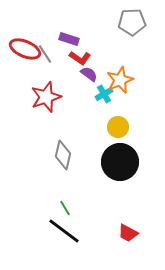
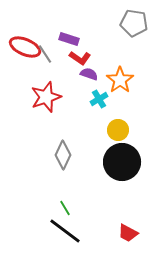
gray pentagon: moved 2 px right, 1 px down; rotated 12 degrees clockwise
red ellipse: moved 2 px up
purple semicircle: rotated 18 degrees counterclockwise
orange star: rotated 12 degrees counterclockwise
cyan cross: moved 5 px left, 5 px down
yellow circle: moved 3 px down
gray diamond: rotated 12 degrees clockwise
black circle: moved 2 px right
black line: moved 1 px right
